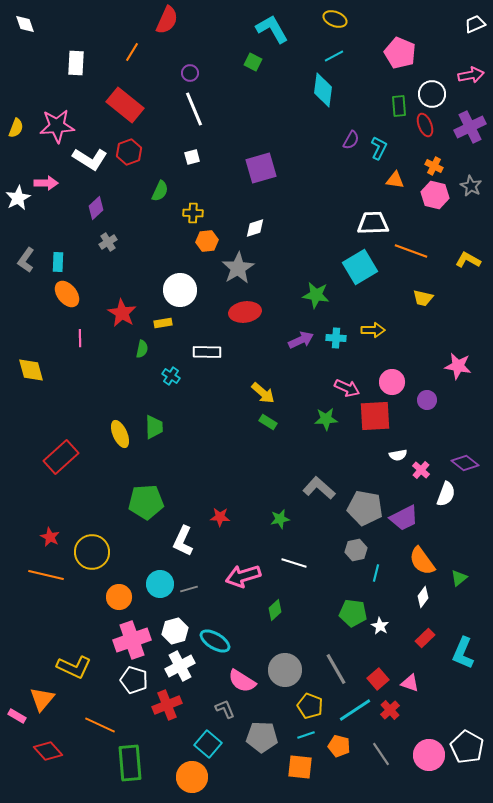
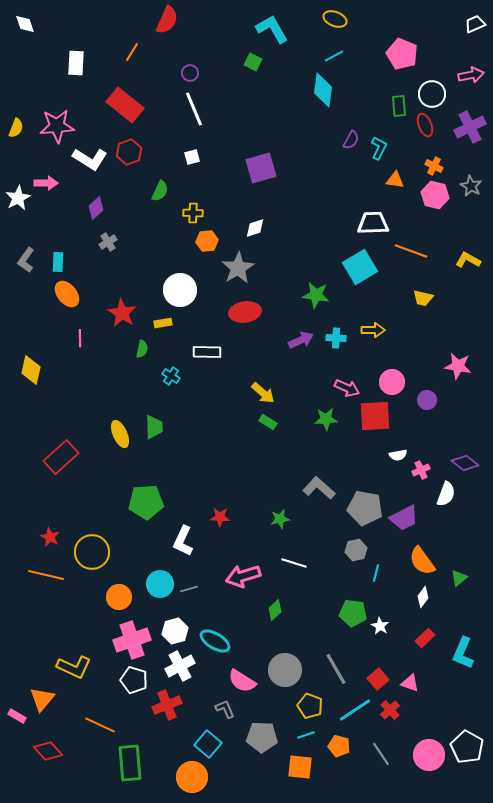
pink pentagon at (400, 53): moved 2 px right, 1 px down
yellow diamond at (31, 370): rotated 28 degrees clockwise
pink cross at (421, 470): rotated 24 degrees clockwise
